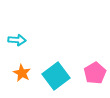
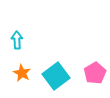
cyan arrow: rotated 96 degrees counterclockwise
